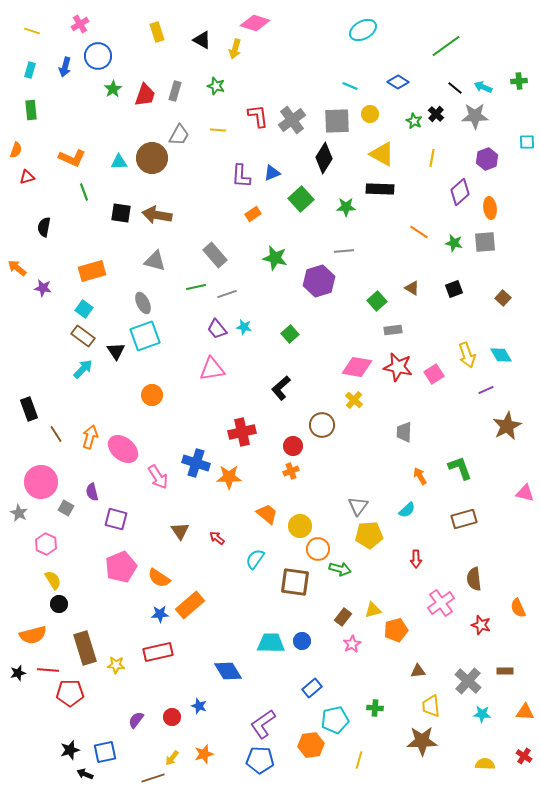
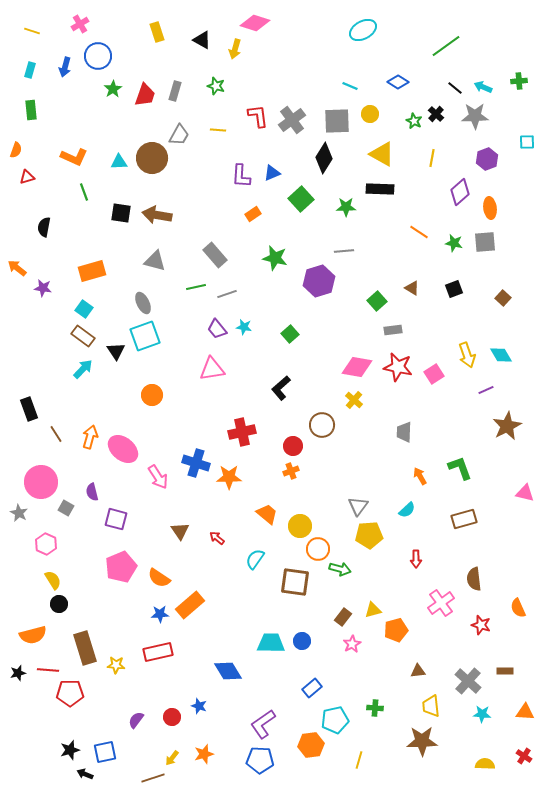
orange L-shape at (72, 158): moved 2 px right, 1 px up
